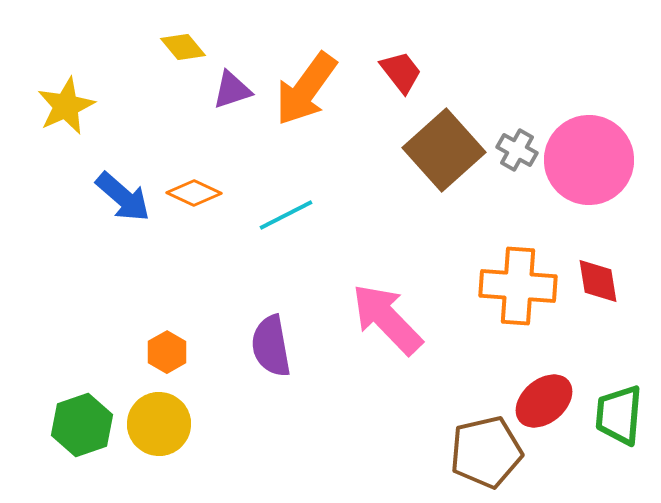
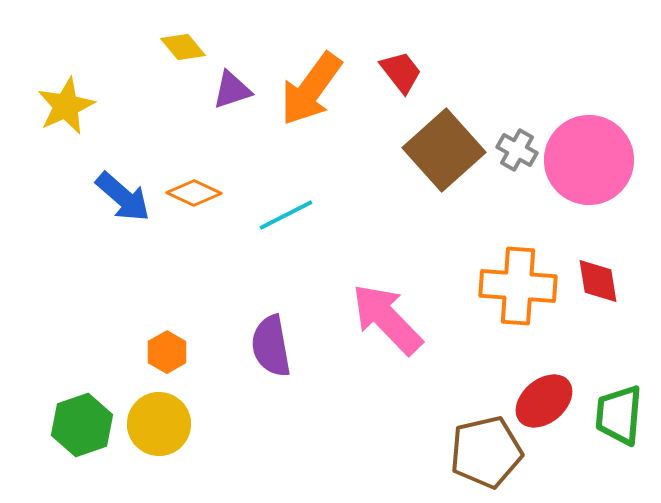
orange arrow: moved 5 px right
